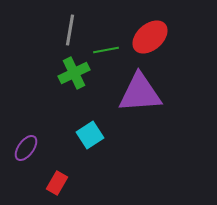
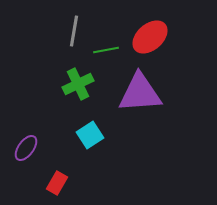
gray line: moved 4 px right, 1 px down
green cross: moved 4 px right, 11 px down
